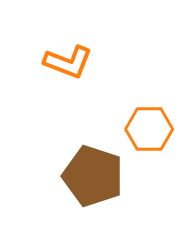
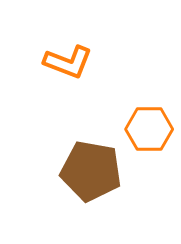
brown pentagon: moved 2 px left, 5 px up; rotated 8 degrees counterclockwise
